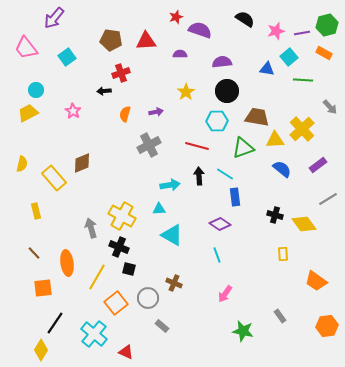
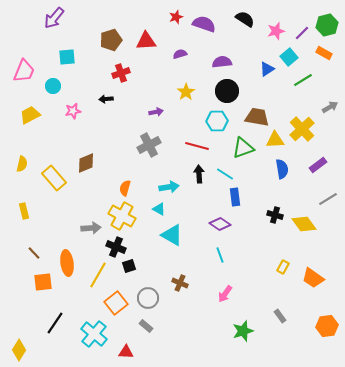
purple semicircle at (200, 30): moved 4 px right, 6 px up
purple line at (302, 33): rotated 35 degrees counterclockwise
brown pentagon at (111, 40): rotated 25 degrees counterclockwise
pink trapezoid at (26, 48): moved 2 px left, 23 px down; rotated 120 degrees counterclockwise
purple semicircle at (180, 54): rotated 16 degrees counterclockwise
cyan square at (67, 57): rotated 30 degrees clockwise
blue triangle at (267, 69): rotated 42 degrees counterclockwise
green line at (303, 80): rotated 36 degrees counterclockwise
cyan circle at (36, 90): moved 17 px right, 4 px up
black arrow at (104, 91): moved 2 px right, 8 px down
gray arrow at (330, 107): rotated 77 degrees counterclockwise
pink star at (73, 111): rotated 28 degrees clockwise
yellow trapezoid at (28, 113): moved 2 px right, 2 px down
orange semicircle at (125, 114): moved 74 px down
brown diamond at (82, 163): moved 4 px right
blue semicircle at (282, 169): rotated 42 degrees clockwise
black arrow at (199, 176): moved 2 px up
cyan arrow at (170, 185): moved 1 px left, 2 px down
cyan triangle at (159, 209): rotated 32 degrees clockwise
yellow rectangle at (36, 211): moved 12 px left
gray arrow at (91, 228): rotated 102 degrees clockwise
black cross at (119, 247): moved 3 px left
yellow rectangle at (283, 254): moved 13 px down; rotated 32 degrees clockwise
cyan line at (217, 255): moved 3 px right
black square at (129, 269): moved 3 px up; rotated 32 degrees counterclockwise
yellow line at (97, 277): moved 1 px right, 2 px up
orange trapezoid at (316, 281): moved 3 px left, 3 px up
brown cross at (174, 283): moved 6 px right
orange square at (43, 288): moved 6 px up
gray rectangle at (162, 326): moved 16 px left
green star at (243, 331): rotated 30 degrees counterclockwise
yellow diamond at (41, 350): moved 22 px left
red triangle at (126, 352): rotated 21 degrees counterclockwise
